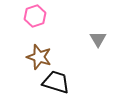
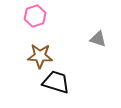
gray triangle: rotated 42 degrees counterclockwise
brown star: moved 1 px right, 1 px up; rotated 15 degrees counterclockwise
